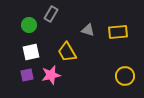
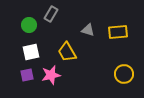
yellow circle: moved 1 px left, 2 px up
